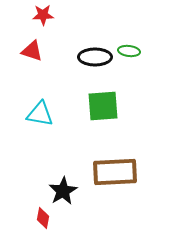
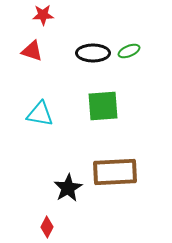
green ellipse: rotated 30 degrees counterclockwise
black ellipse: moved 2 px left, 4 px up
black star: moved 5 px right, 3 px up
red diamond: moved 4 px right, 9 px down; rotated 15 degrees clockwise
